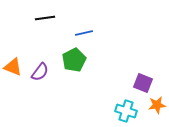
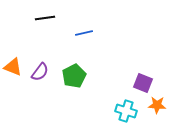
green pentagon: moved 16 px down
orange star: rotated 12 degrees clockwise
